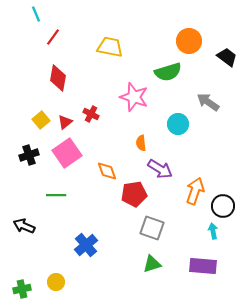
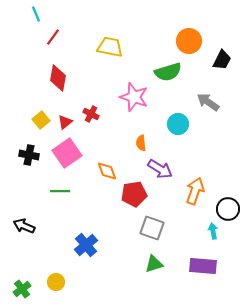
black trapezoid: moved 5 px left, 3 px down; rotated 80 degrees clockwise
black cross: rotated 30 degrees clockwise
green line: moved 4 px right, 4 px up
black circle: moved 5 px right, 3 px down
green triangle: moved 2 px right
green cross: rotated 24 degrees counterclockwise
